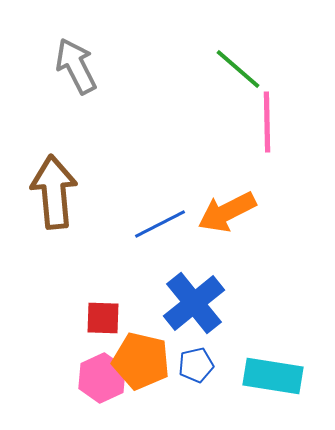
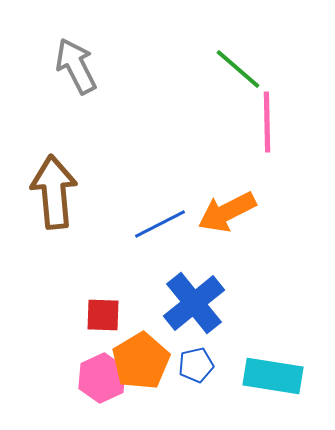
red square: moved 3 px up
orange pentagon: rotated 28 degrees clockwise
